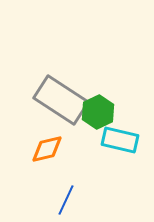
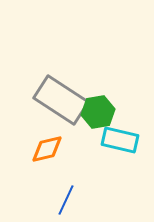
green hexagon: rotated 16 degrees clockwise
